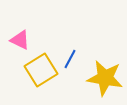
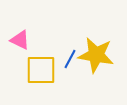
yellow square: rotated 32 degrees clockwise
yellow star: moved 9 px left, 23 px up
